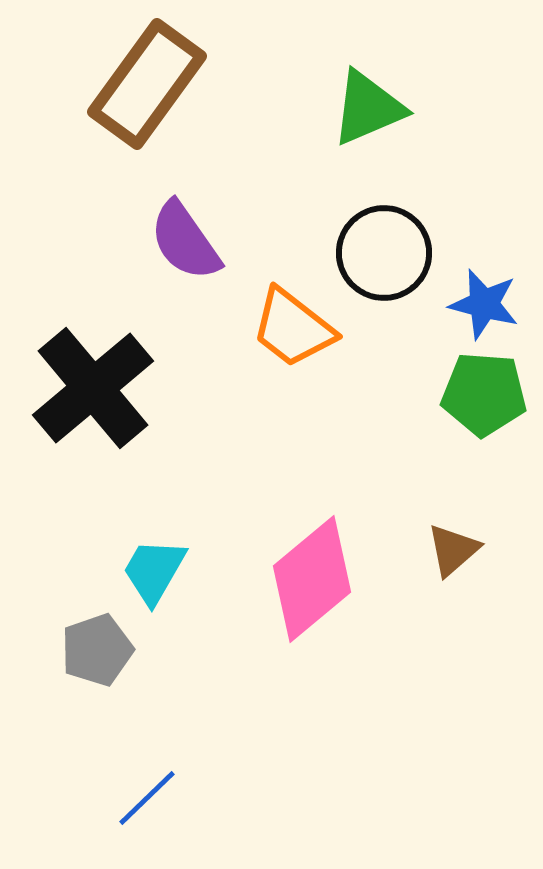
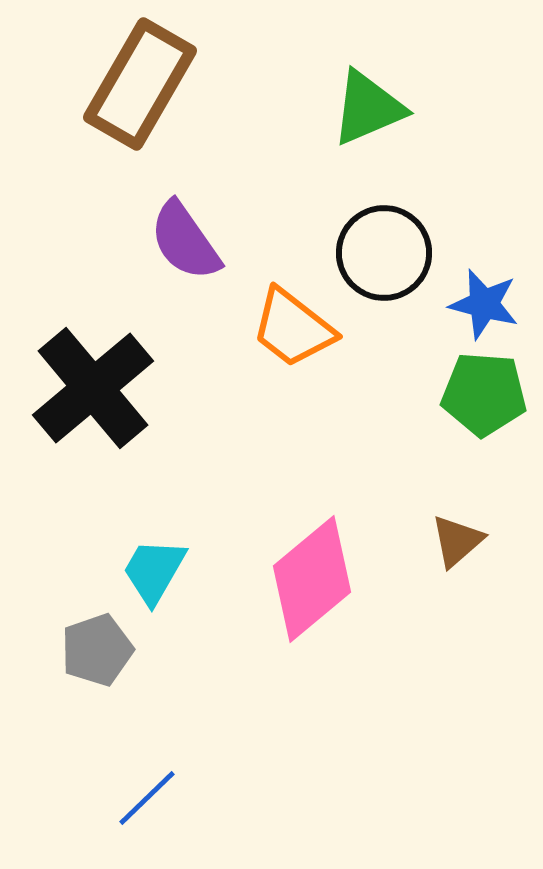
brown rectangle: moved 7 px left; rotated 6 degrees counterclockwise
brown triangle: moved 4 px right, 9 px up
